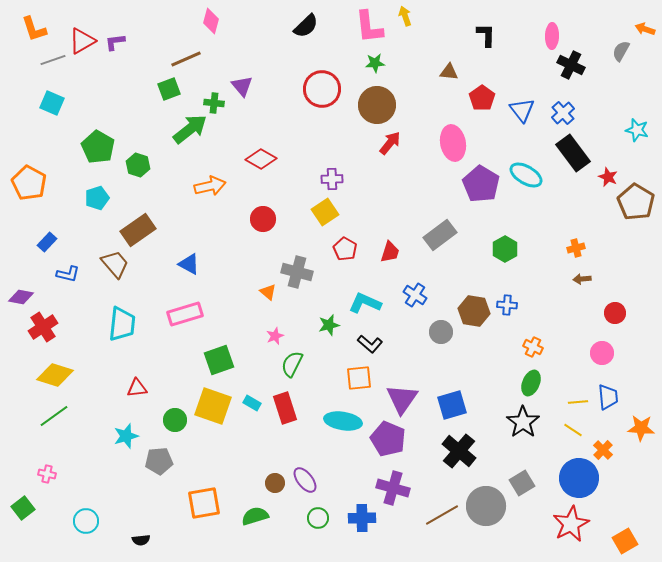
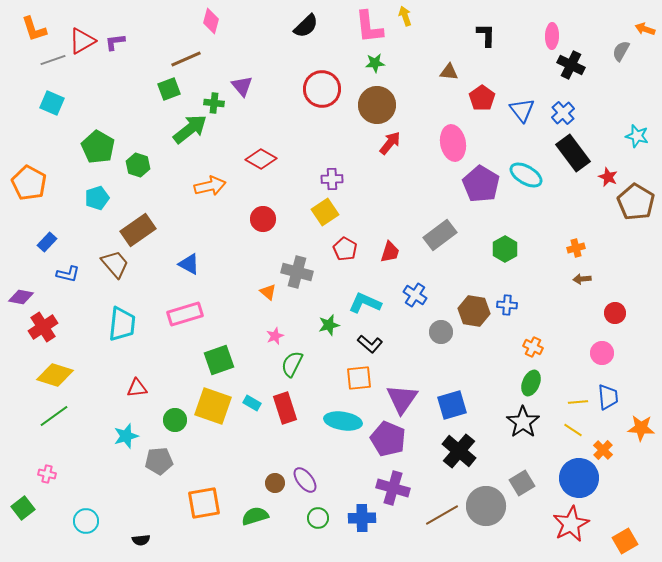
cyan star at (637, 130): moved 6 px down
